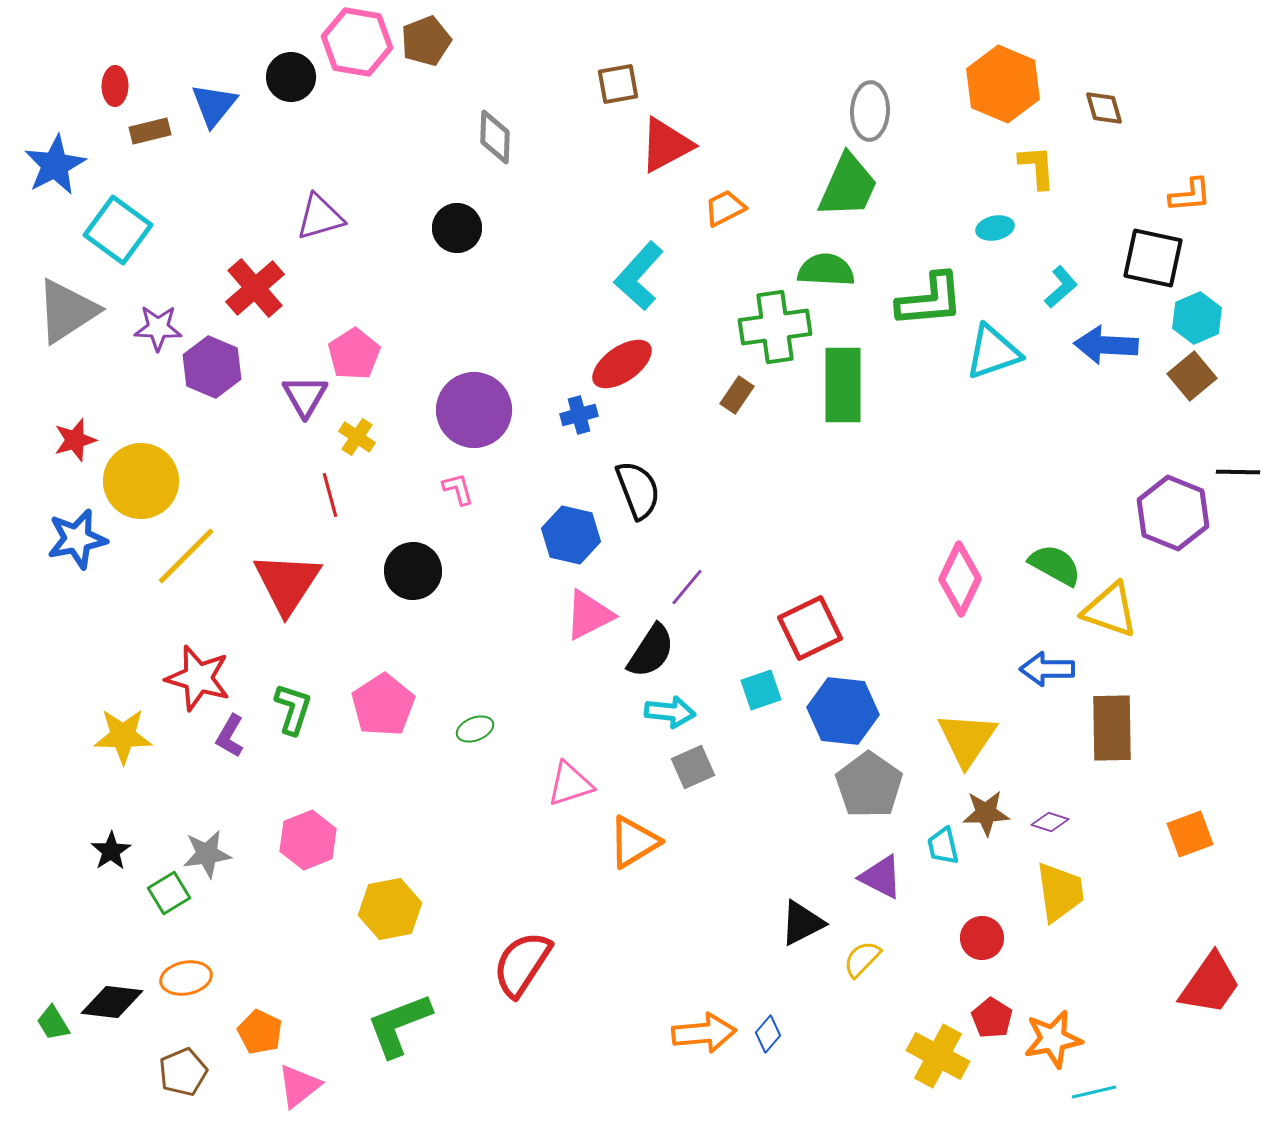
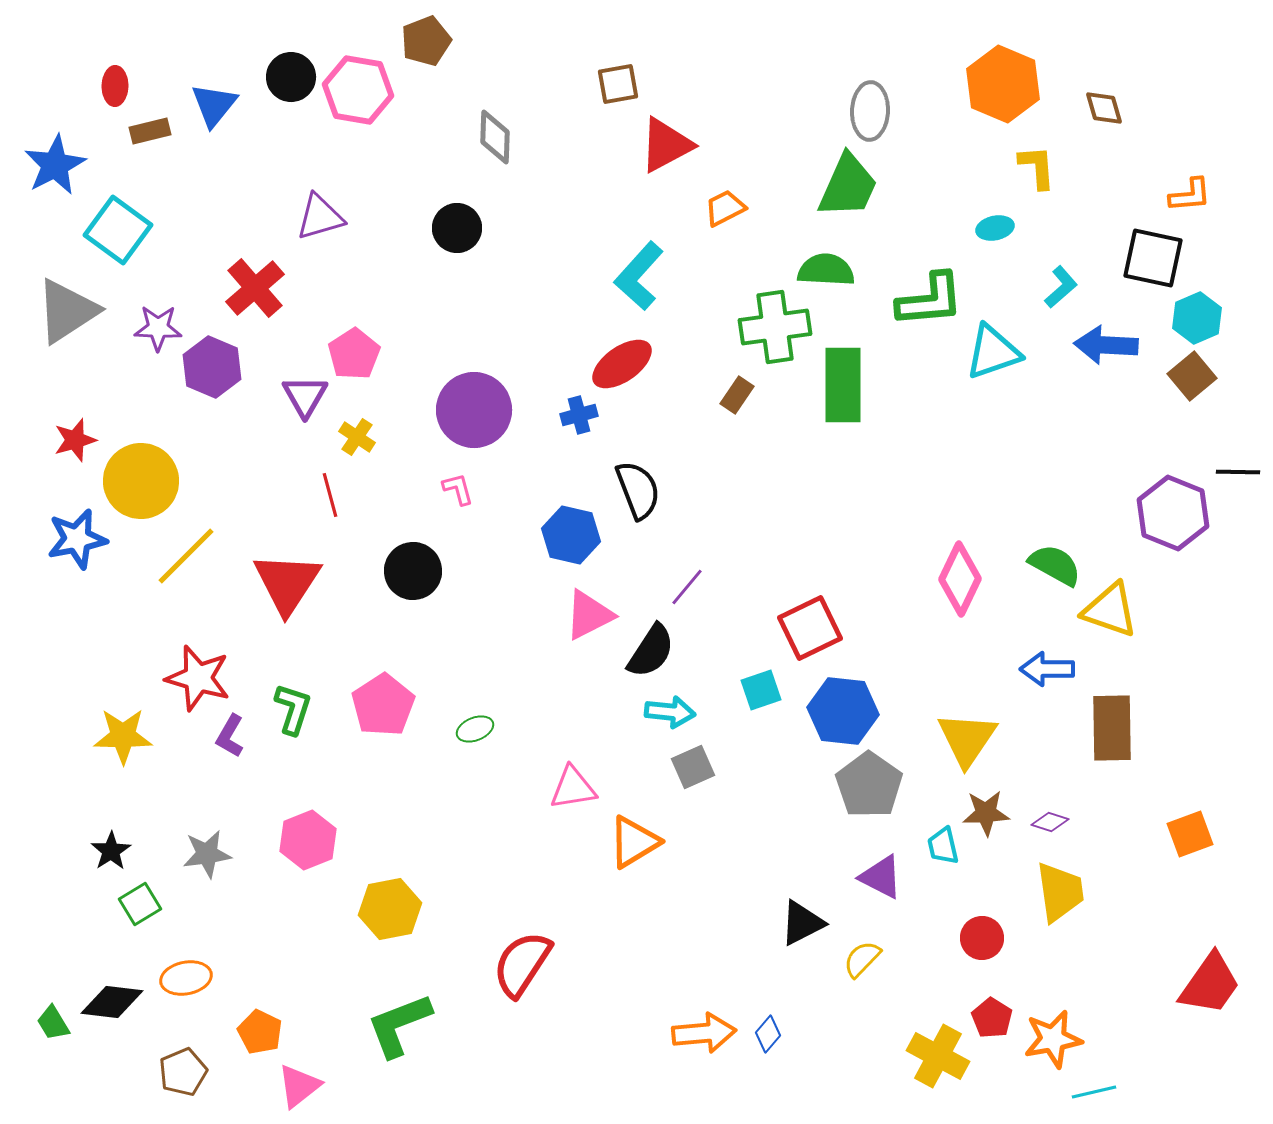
pink hexagon at (357, 42): moved 1 px right, 48 px down
pink triangle at (570, 784): moved 3 px right, 4 px down; rotated 9 degrees clockwise
green square at (169, 893): moved 29 px left, 11 px down
